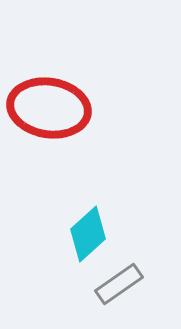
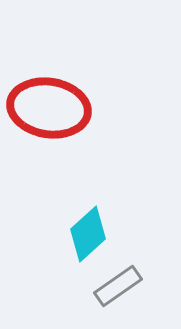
gray rectangle: moved 1 px left, 2 px down
